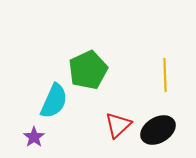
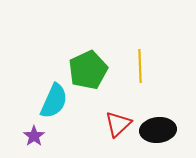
yellow line: moved 25 px left, 9 px up
red triangle: moved 1 px up
black ellipse: rotated 24 degrees clockwise
purple star: moved 1 px up
